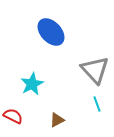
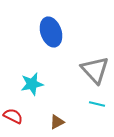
blue ellipse: rotated 24 degrees clockwise
cyan star: rotated 15 degrees clockwise
cyan line: rotated 56 degrees counterclockwise
brown triangle: moved 2 px down
